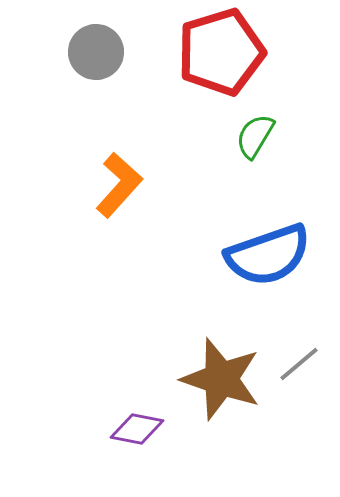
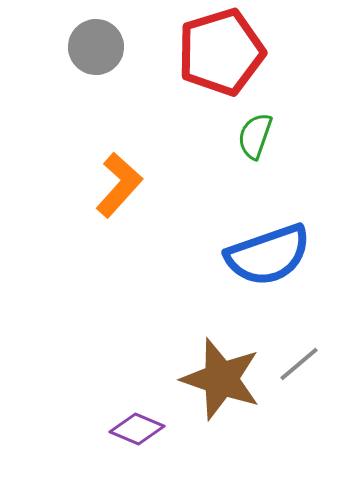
gray circle: moved 5 px up
green semicircle: rotated 12 degrees counterclockwise
purple diamond: rotated 12 degrees clockwise
